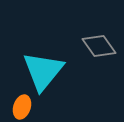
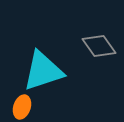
cyan triangle: rotated 33 degrees clockwise
